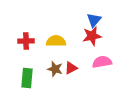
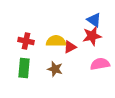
blue triangle: rotated 35 degrees counterclockwise
red cross: rotated 14 degrees clockwise
pink semicircle: moved 2 px left, 2 px down
red triangle: moved 1 px left, 21 px up
green rectangle: moved 3 px left, 10 px up
